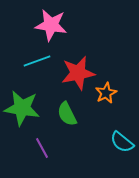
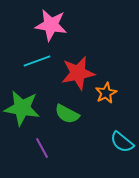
green semicircle: rotated 35 degrees counterclockwise
